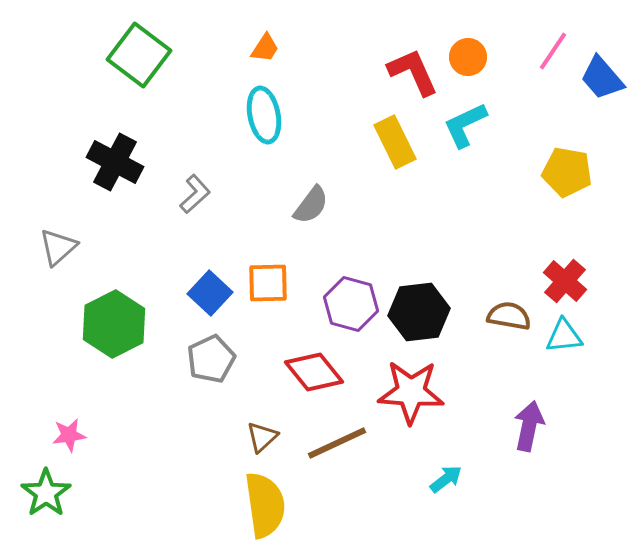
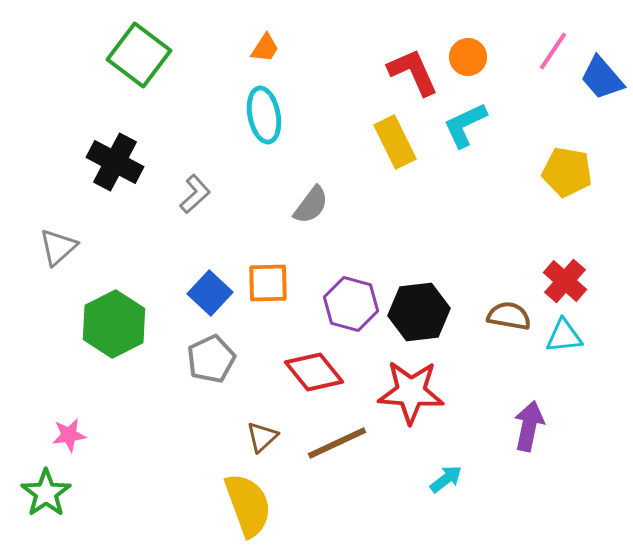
yellow semicircle: moved 17 px left; rotated 12 degrees counterclockwise
